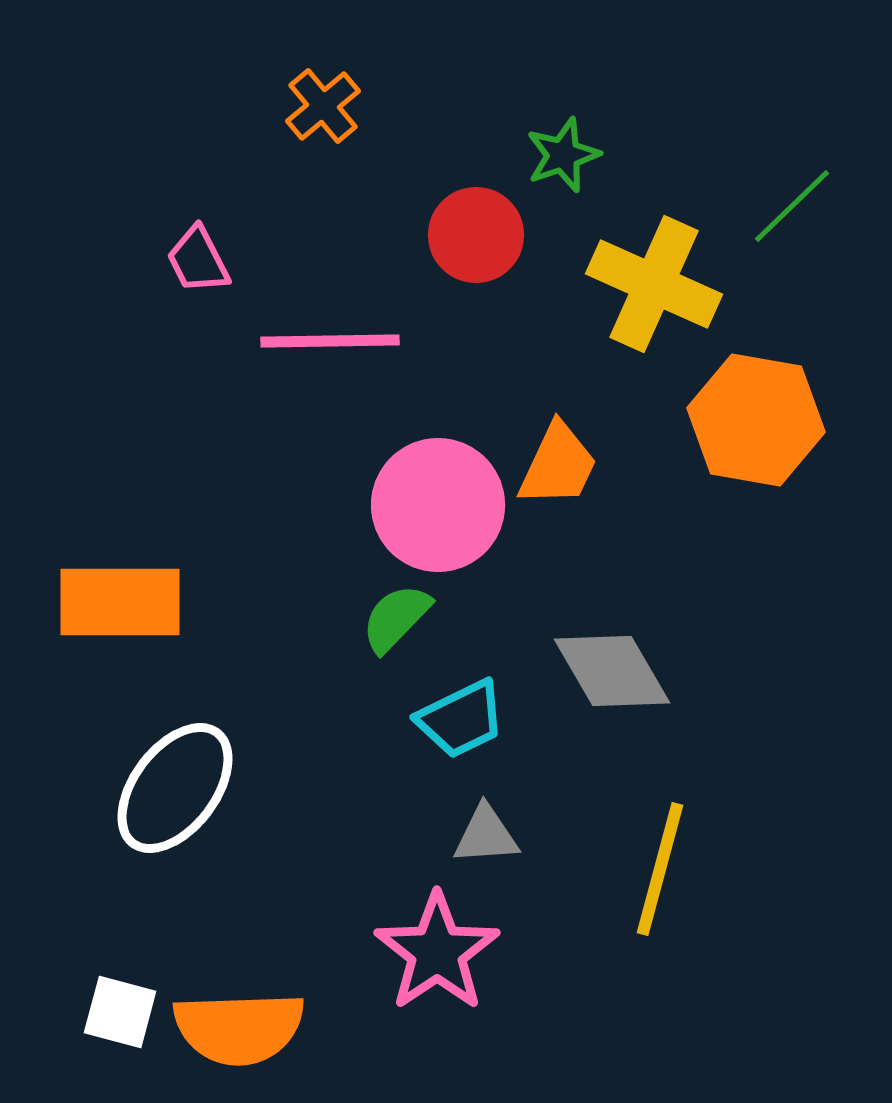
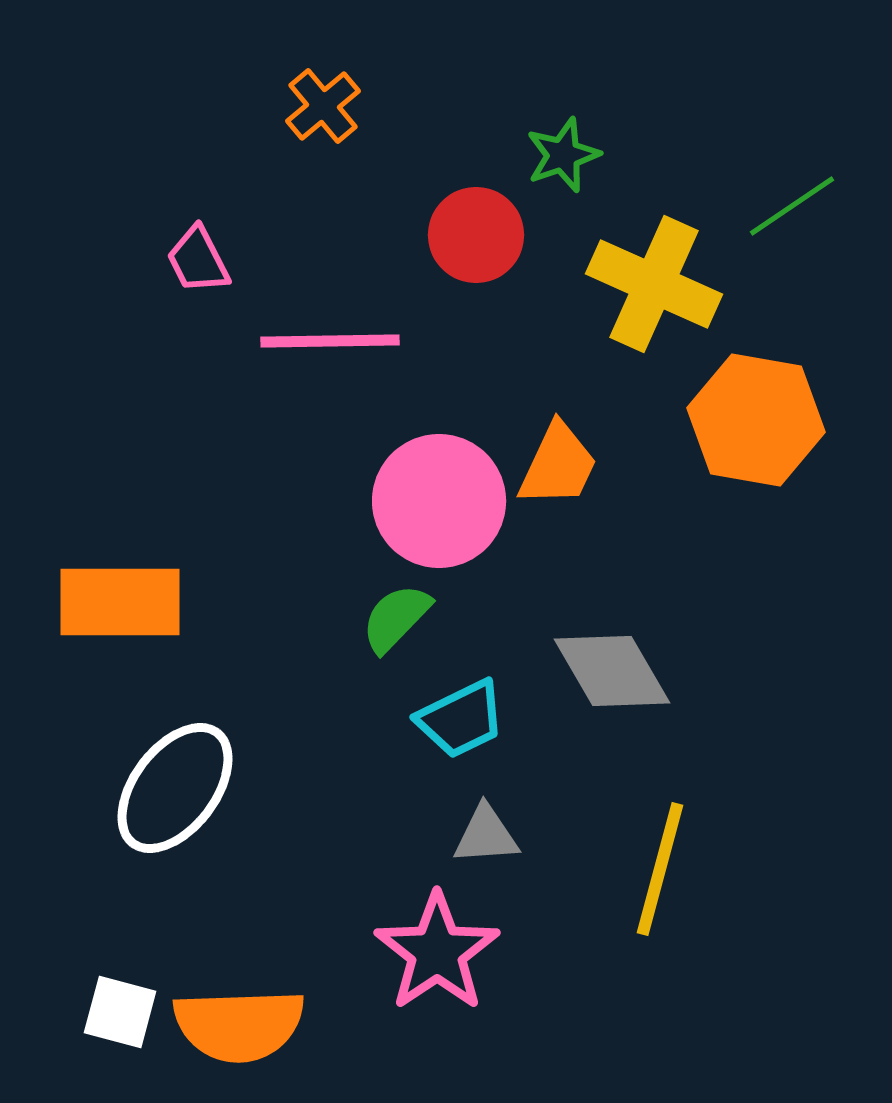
green line: rotated 10 degrees clockwise
pink circle: moved 1 px right, 4 px up
orange semicircle: moved 3 px up
